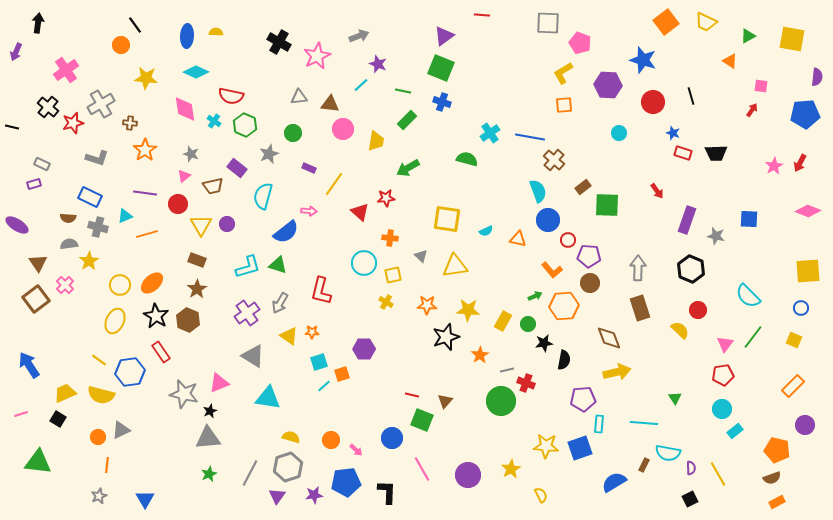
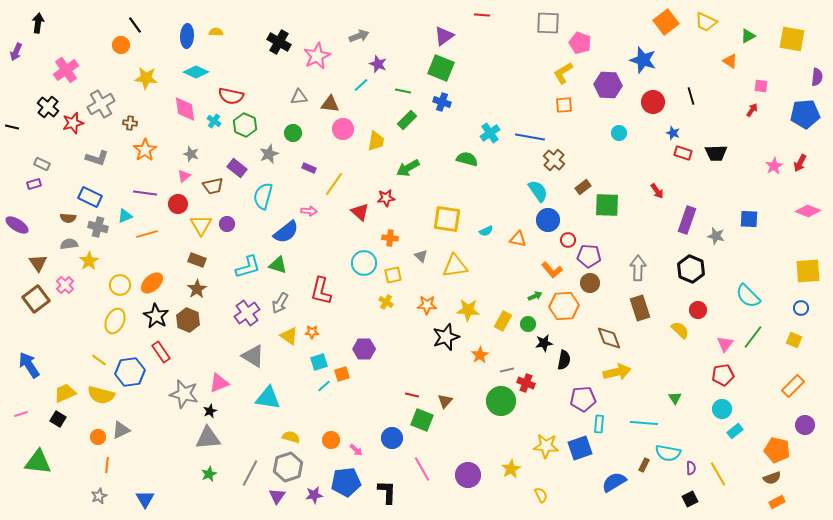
cyan semicircle at (538, 191): rotated 15 degrees counterclockwise
